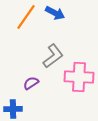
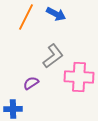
blue arrow: moved 1 px right, 1 px down
orange line: rotated 8 degrees counterclockwise
